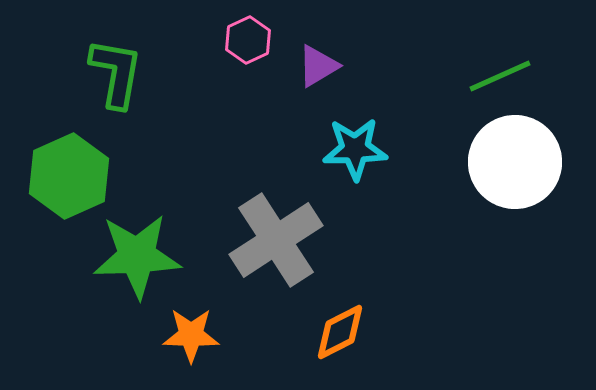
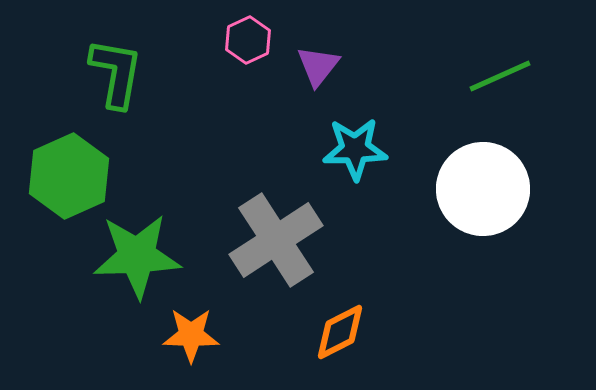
purple triangle: rotated 21 degrees counterclockwise
white circle: moved 32 px left, 27 px down
